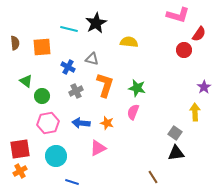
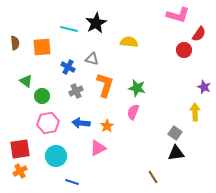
purple star: rotated 16 degrees counterclockwise
orange star: moved 3 px down; rotated 24 degrees clockwise
